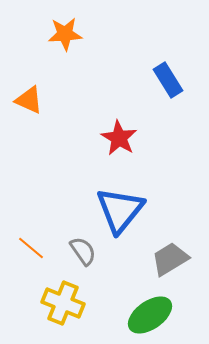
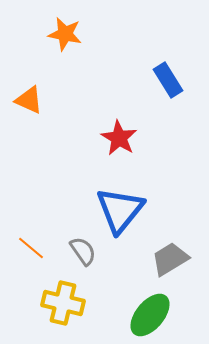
orange star: rotated 16 degrees clockwise
yellow cross: rotated 9 degrees counterclockwise
green ellipse: rotated 15 degrees counterclockwise
